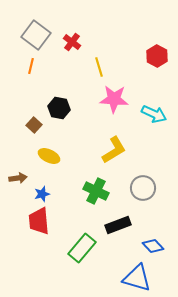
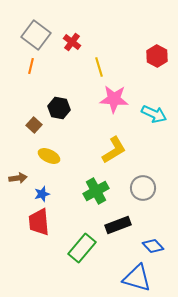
green cross: rotated 35 degrees clockwise
red trapezoid: moved 1 px down
